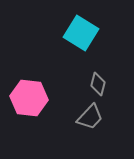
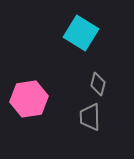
pink hexagon: moved 1 px down; rotated 15 degrees counterclockwise
gray trapezoid: rotated 136 degrees clockwise
